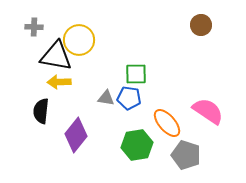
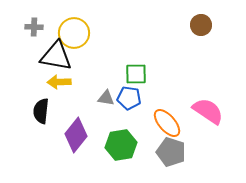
yellow circle: moved 5 px left, 7 px up
green hexagon: moved 16 px left
gray pentagon: moved 15 px left, 3 px up
